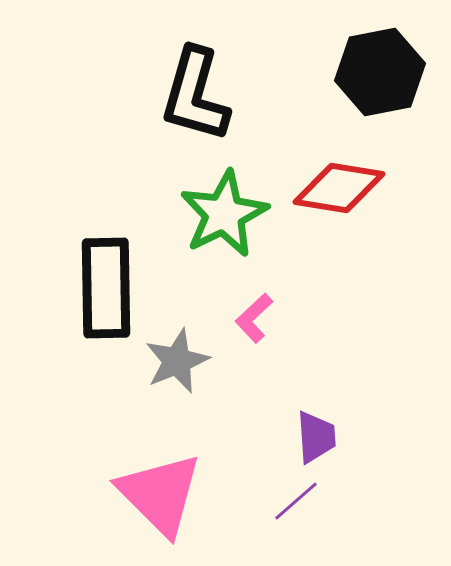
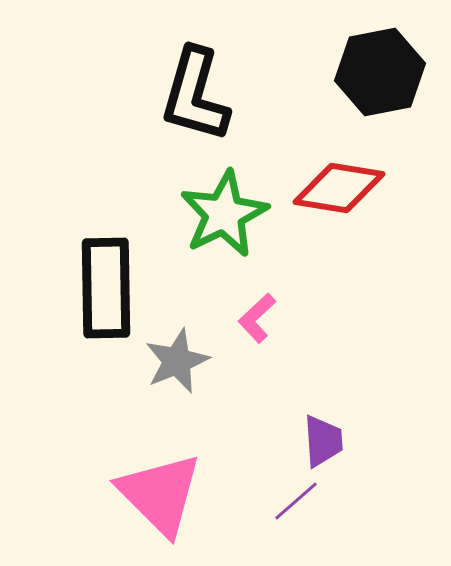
pink L-shape: moved 3 px right
purple trapezoid: moved 7 px right, 4 px down
